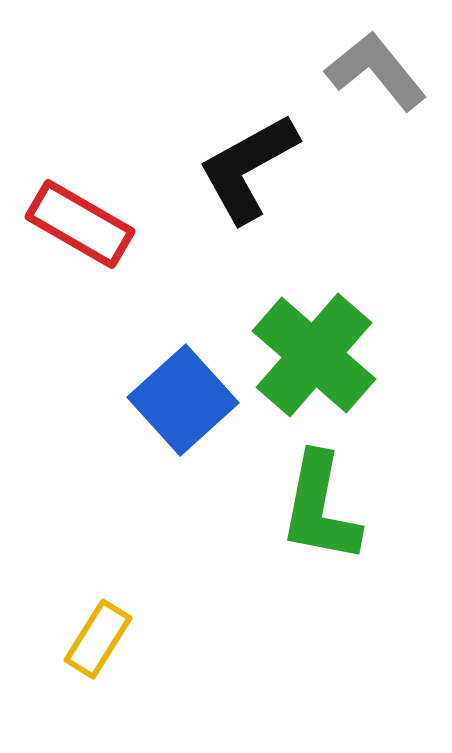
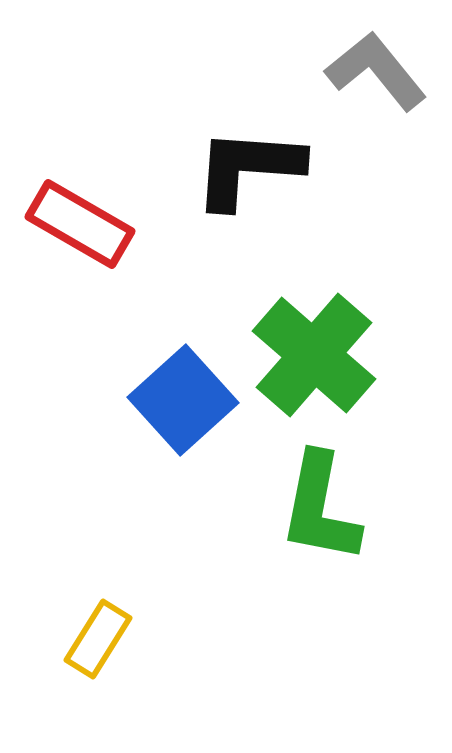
black L-shape: rotated 33 degrees clockwise
